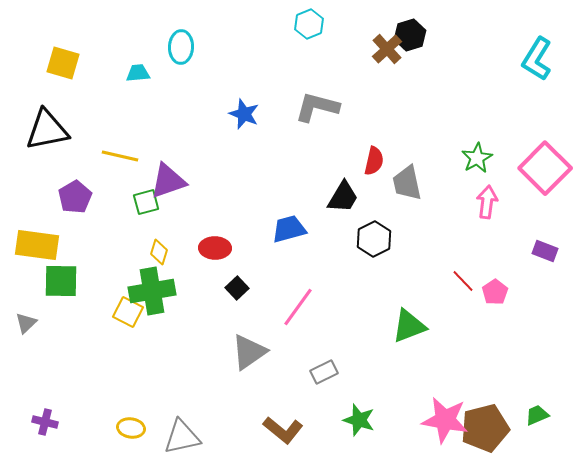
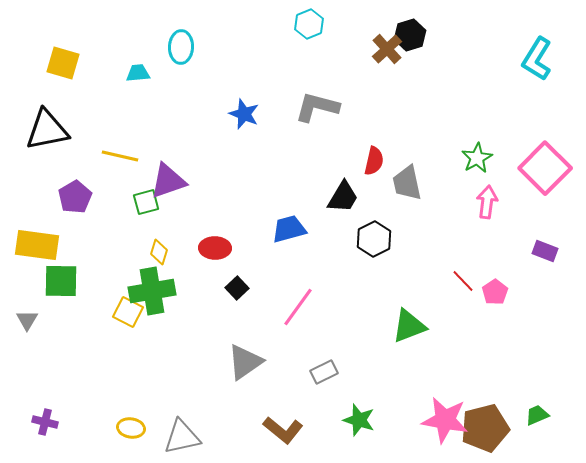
gray triangle at (26, 323): moved 1 px right, 3 px up; rotated 15 degrees counterclockwise
gray triangle at (249, 352): moved 4 px left, 10 px down
